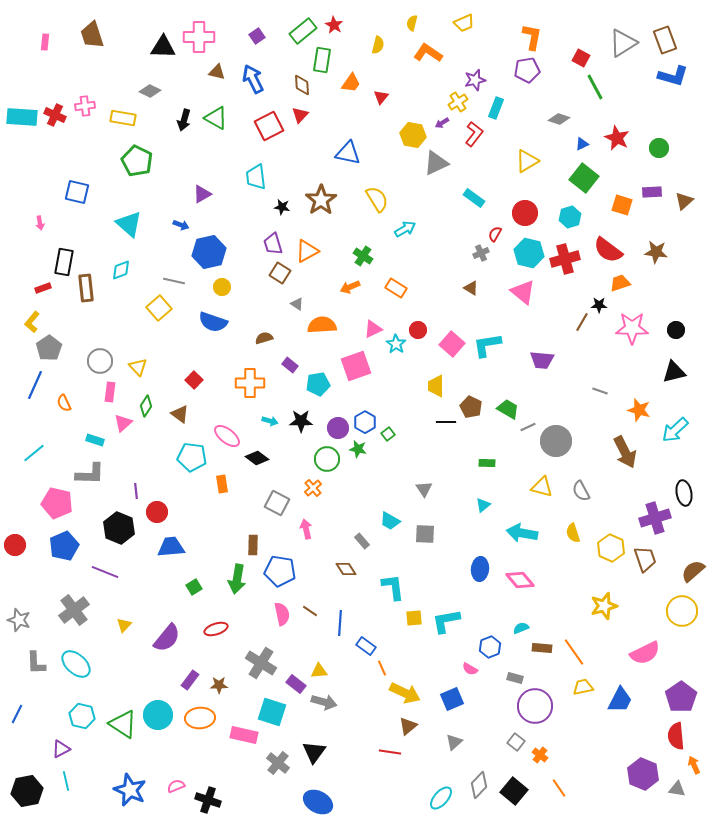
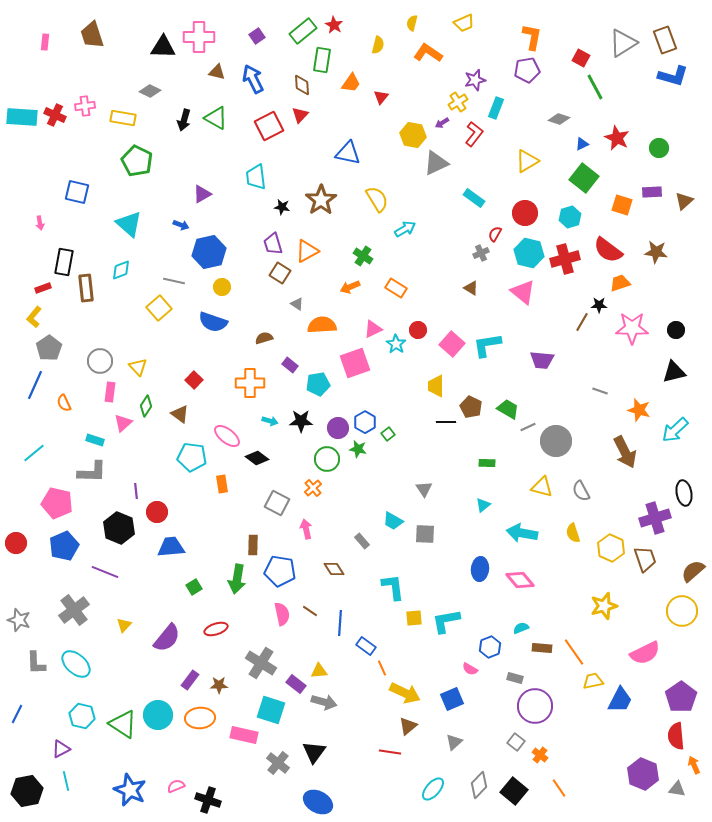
yellow L-shape at (32, 322): moved 2 px right, 5 px up
pink square at (356, 366): moved 1 px left, 3 px up
gray L-shape at (90, 474): moved 2 px right, 2 px up
cyan trapezoid at (390, 521): moved 3 px right
red circle at (15, 545): moved 1 px right, 2 px up
brown diamond at (346, 569): moved 12 px left
yellow trapezoid at (583, 687): moved 10 px right, 6 px up
cyan square at (272, 712): moved 1 px left, 2 px up
cyan ellipse at (441, 798): moved 8 px left, 9 px up
